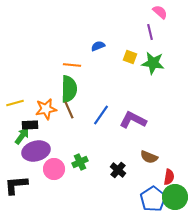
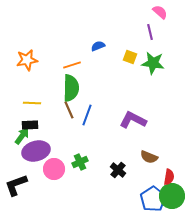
orange line: rotated 24 degrees counterclockwise
green semicircle: moved 2 px right, 1 px up
yellow line: moved 17 px right; rotated 18 degrees clockwise
orange star: moved 19 px left, 49 px up
blue line: moved 14 px left; rotated 15 degrees counterclockwise
black L-shape: rotated 15 degrees counterclockwise
green circle: moved 3 px left, 1 px up
